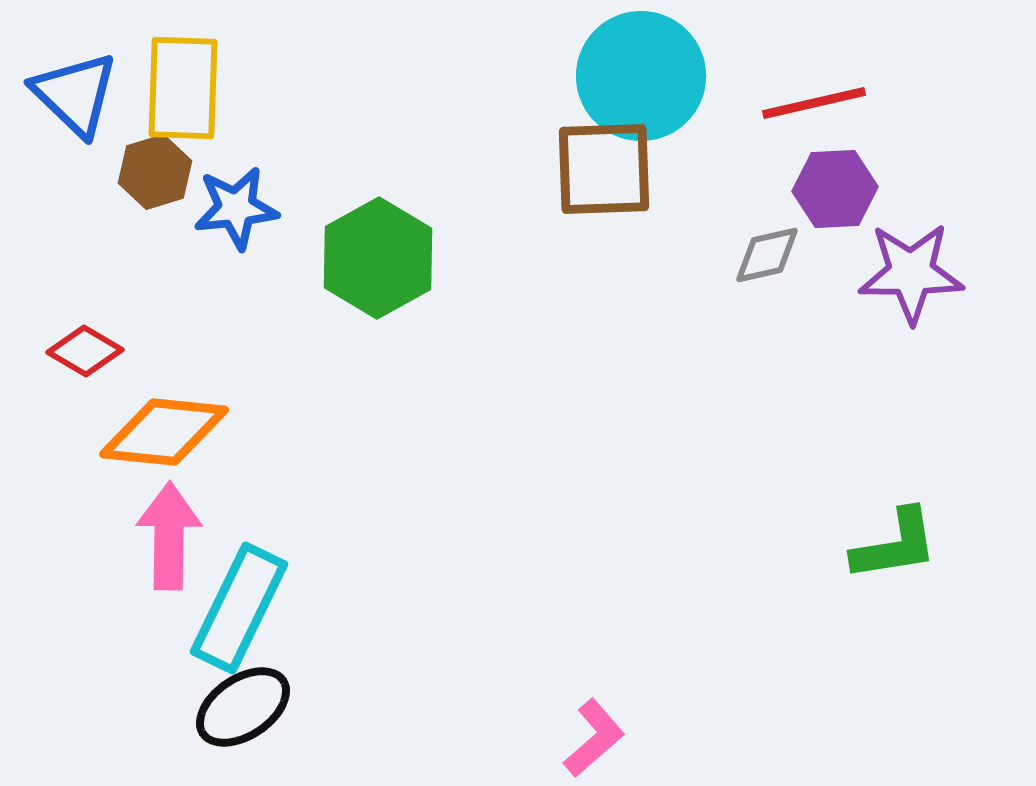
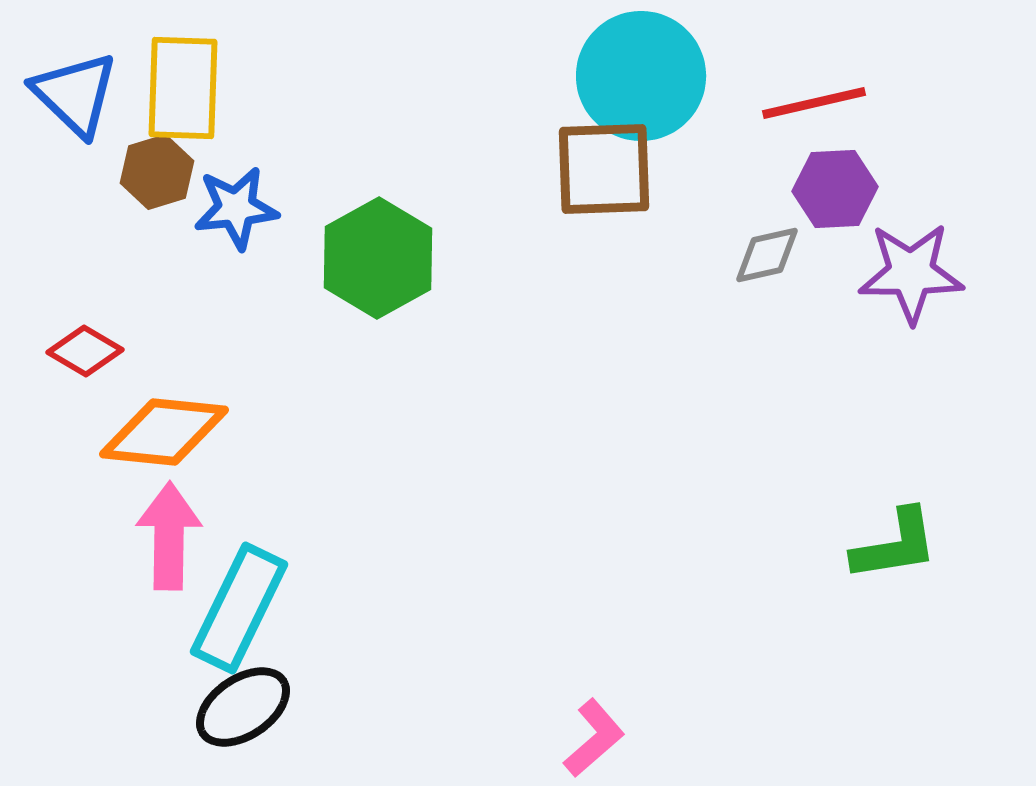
brown hexagon: moved 2 px right
